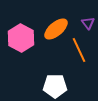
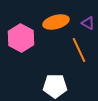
purple triangle: rotated 24 degrees counterclockwise
orange ellipse: moved 7 px up; rotated 25 degrees clockwise
